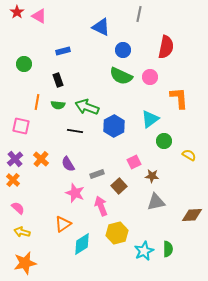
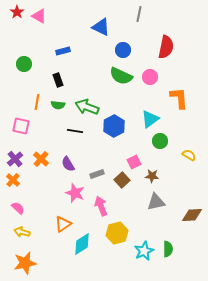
green circle at (164, 141): moved 4 px left
brown square at (119, 186): moved 3 px right, 6 px up
